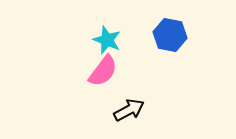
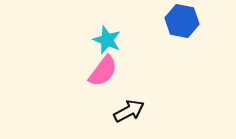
blue hexagon: moved 12 px right, 14 px up
black arrow: moved 1 px down
